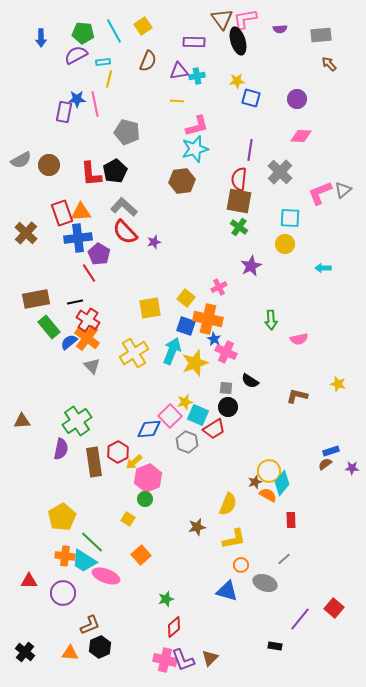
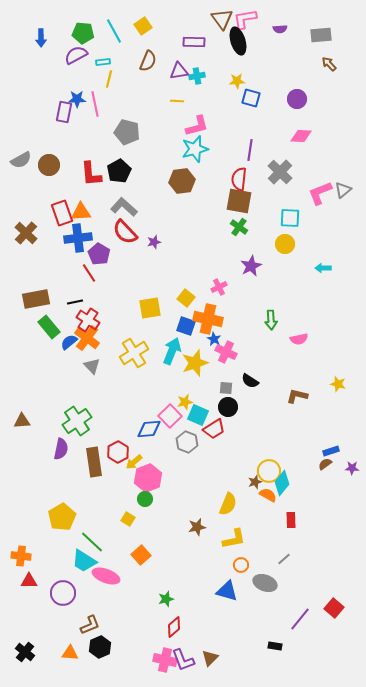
black pentagon at (115, 171): moved 4 px right
orange cross at (65, 556): moved 44 px left
